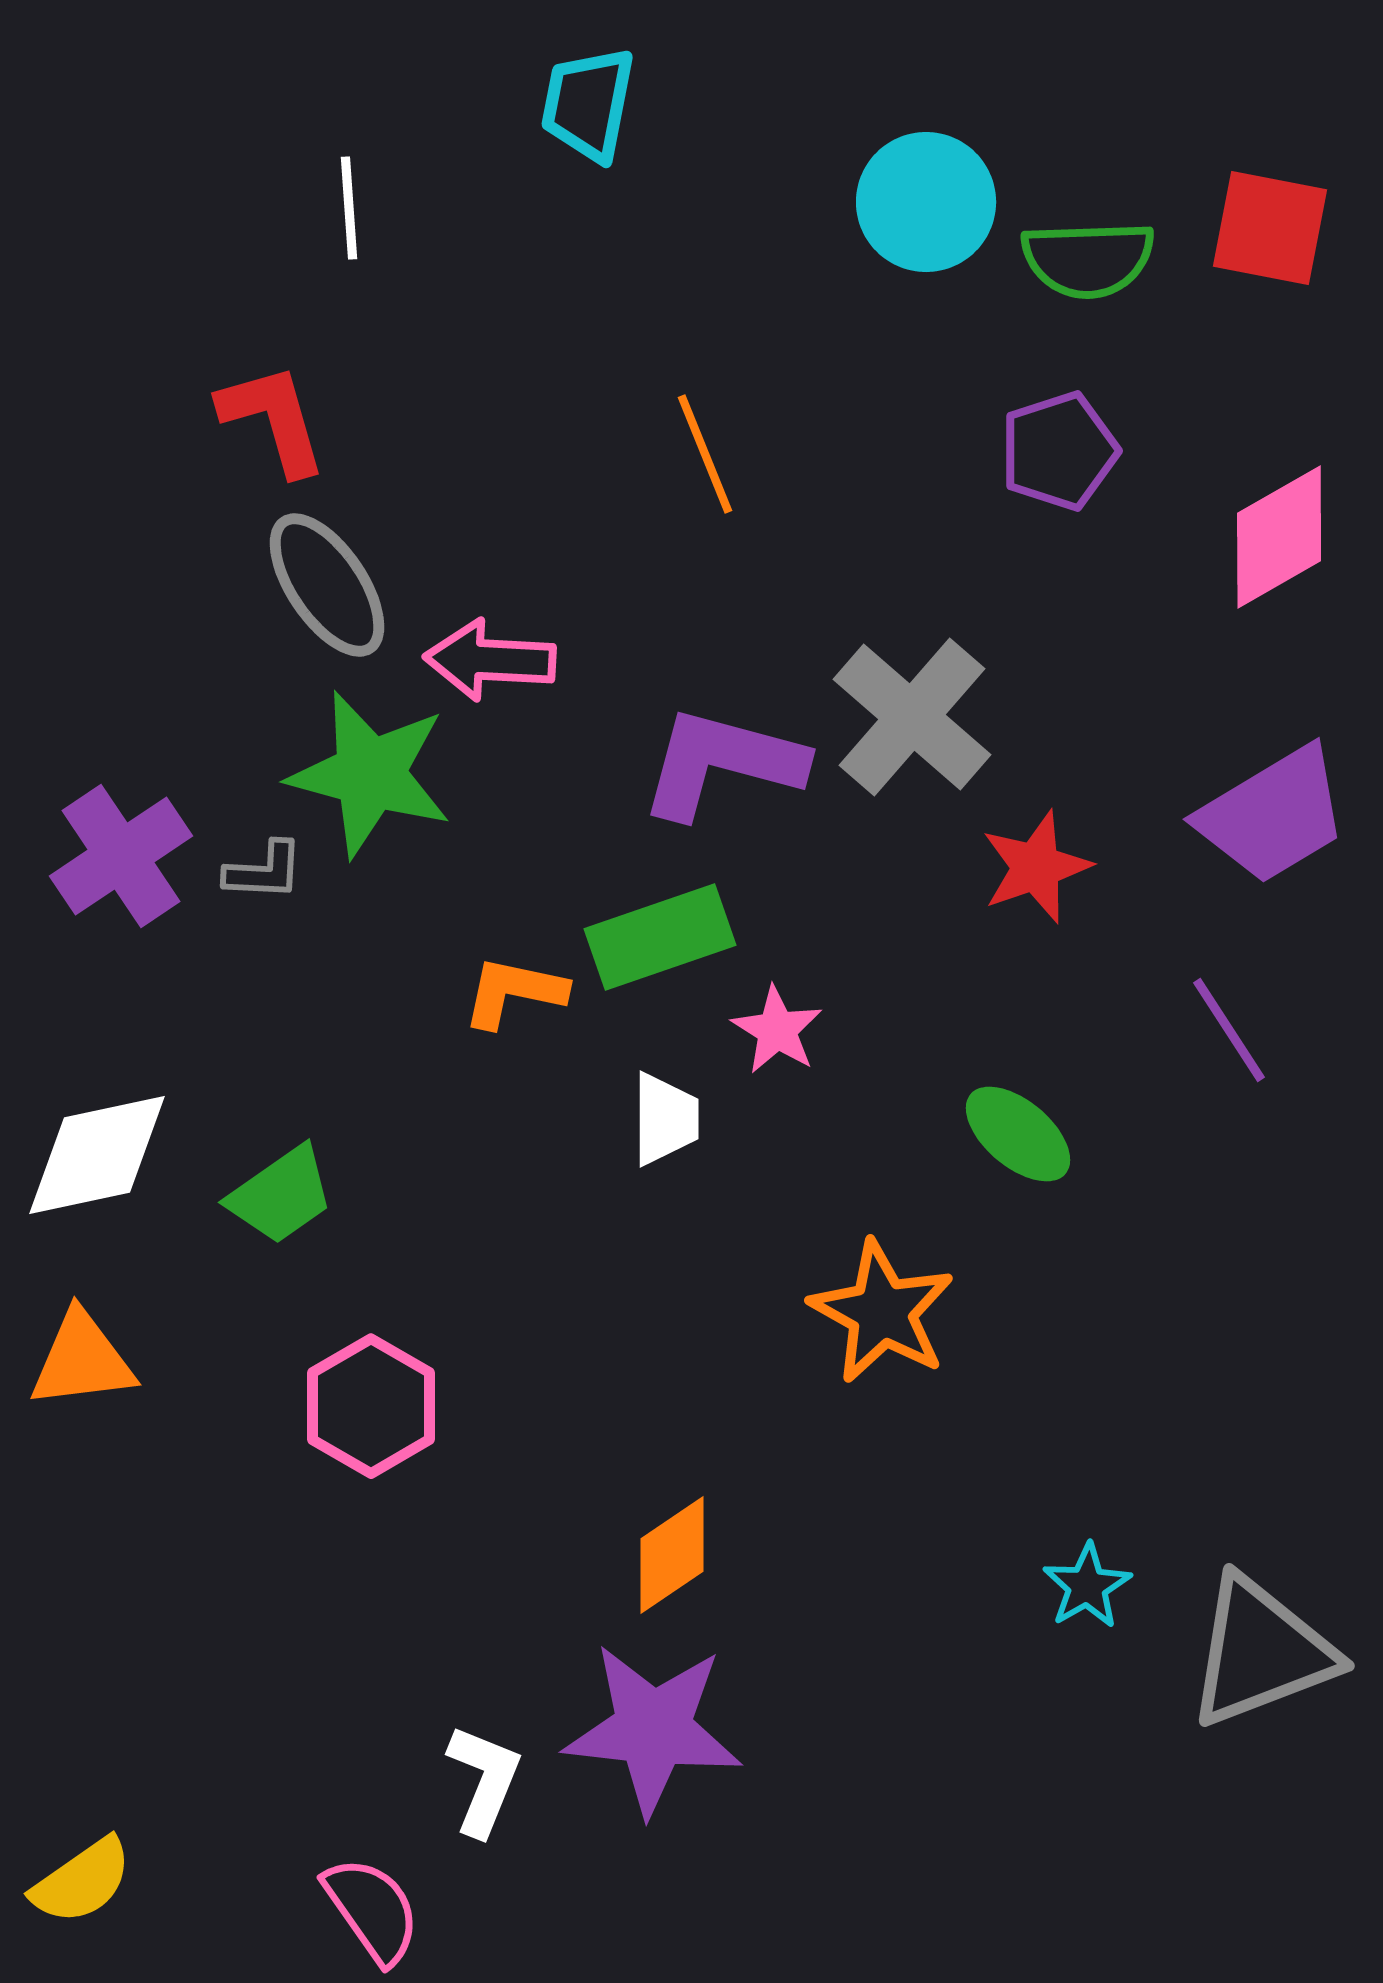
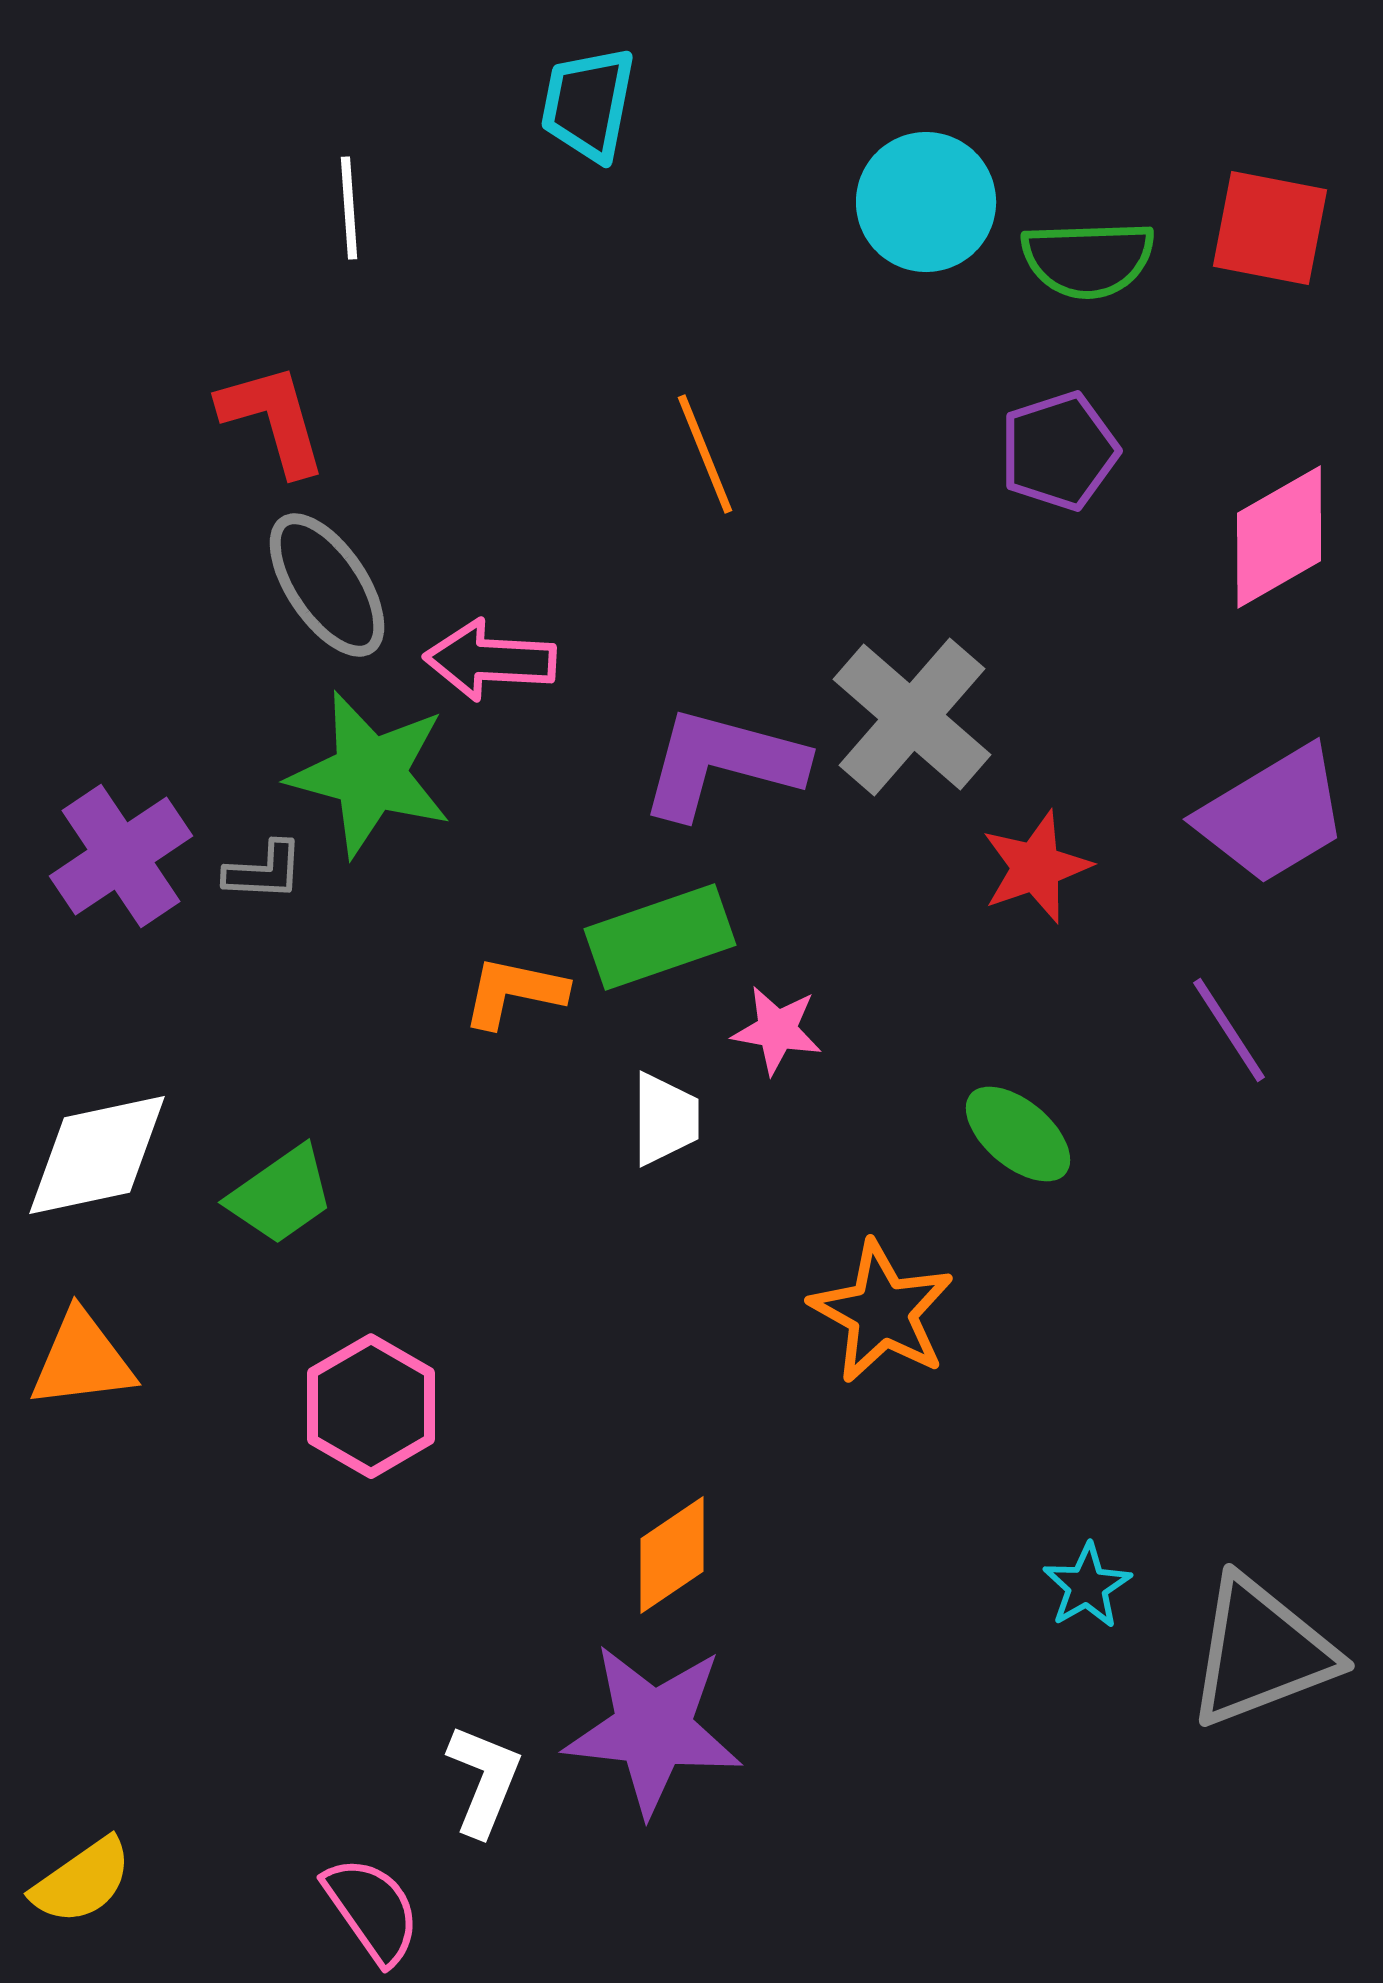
pink star: rotated 22 degrees counterclockwise
